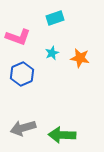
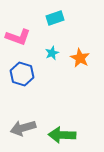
orange star: rotated 18 degrees clockwise
blue hexagon: rotated 20 degrees counterclockwise
